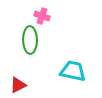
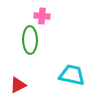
pink cross: rotated 14 degrees counterclockwise
cyan trapezoid: moved 1 px left, 4 px down
